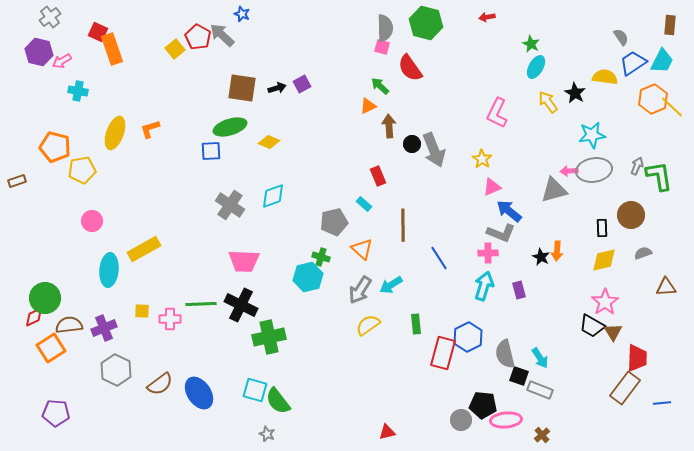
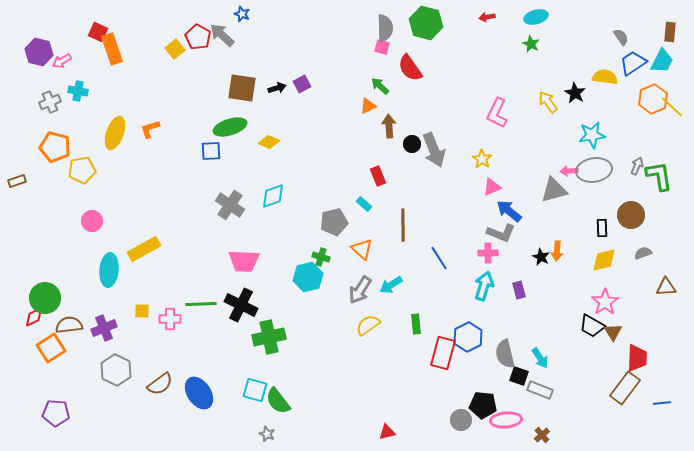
gray cross at (50, 17): moved 85 px down; rotated 15 degrees clockwise
brown rectangle at (670, 25): moved 7 px down
cyan ellipse at (536, 67): moved 50 px up; rotated 45 degrees clockwise
